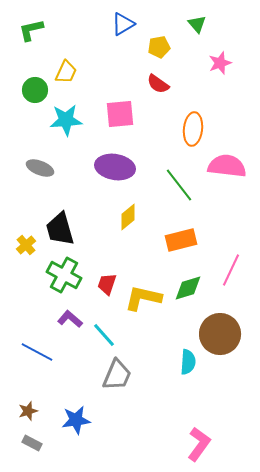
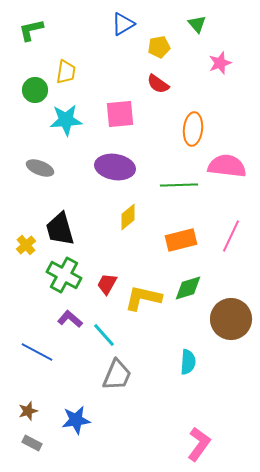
yellow trapezoid: rotated 15 degrees counterclockwise
green line: rotated 54 degrees counterclockwise
pink line: moved 34 px up
red trapezoid: rotated 10 degrees clockwise
brown circle: moved 11 px right, 15 px up
